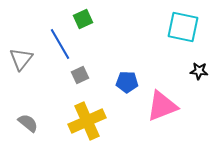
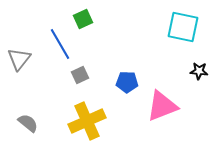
gray triangle: moved 2 px left
